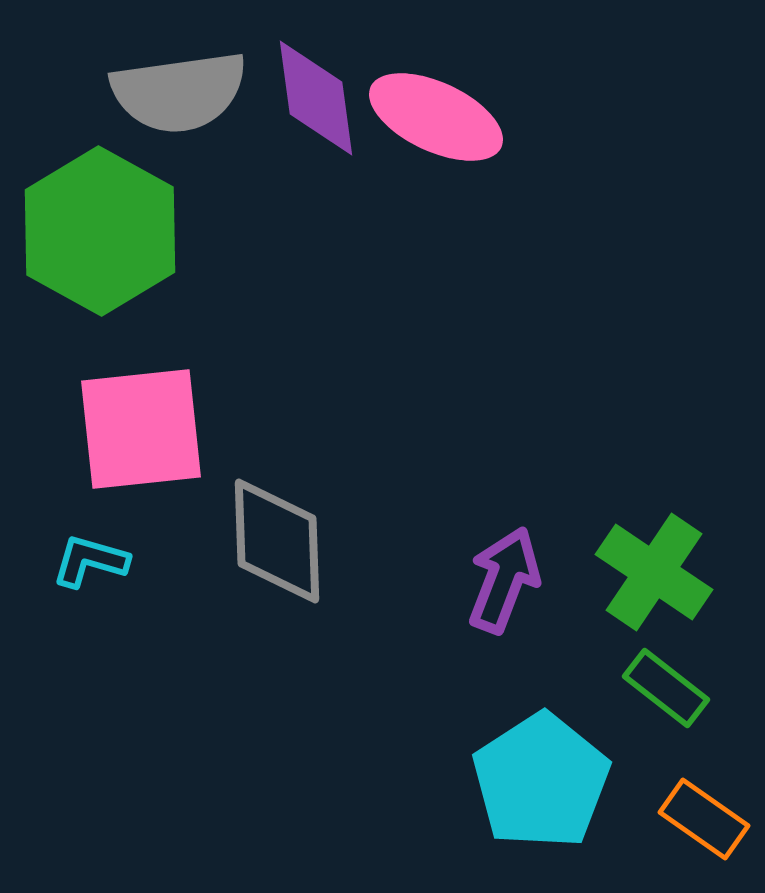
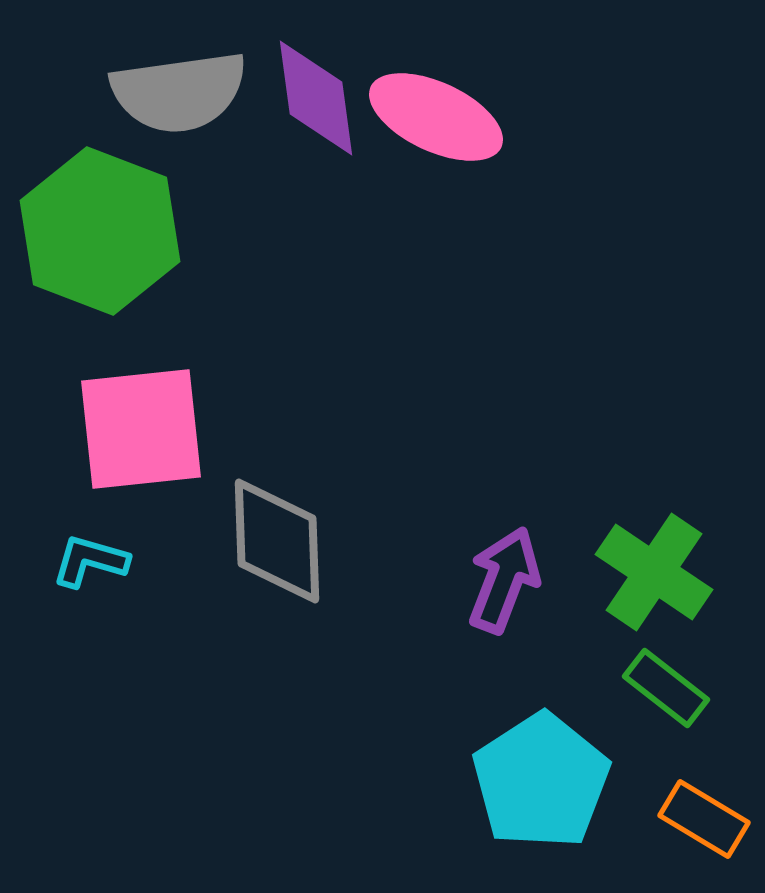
green hexagon: rotated 8 degrees counterclockwise
orange rectangle: rotated 4 degrees counterclockwise
